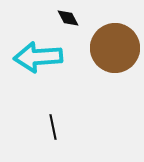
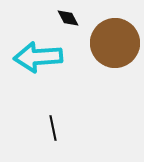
brown circle: moved 5 px up
black line: moved 1 px down
